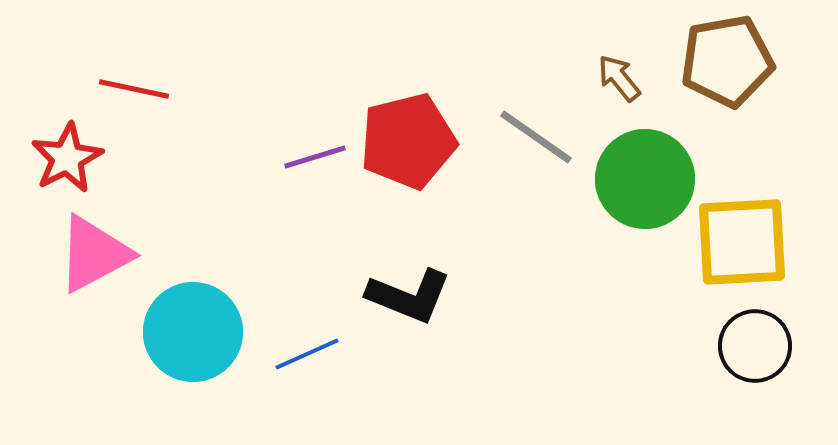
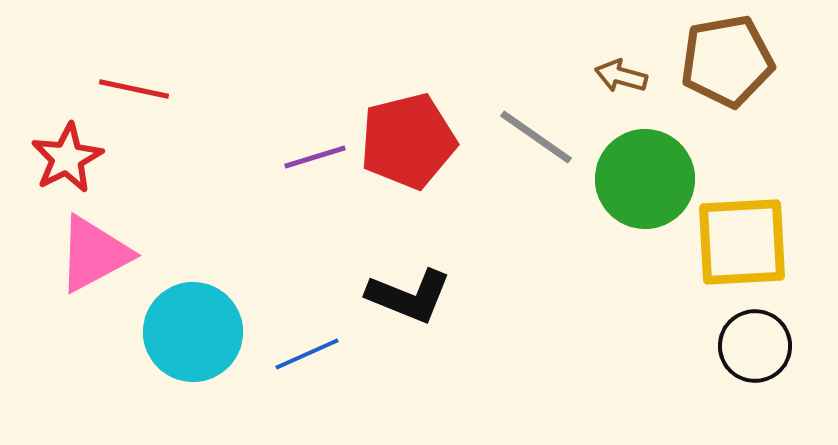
brown arrow: moved 2 px right, 2 px up; rotated 36 degrees counterclockwise
